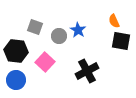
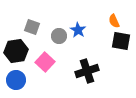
gray square: moved 3 px left
black hexagon: rotated 15 degrees counterclockwise
black cross: rotated 10 degrees clockwise
